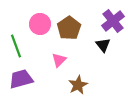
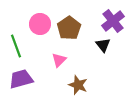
brown star: rotated 24 degrees counterclockwise
